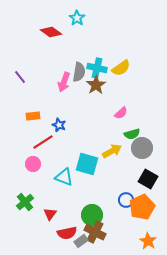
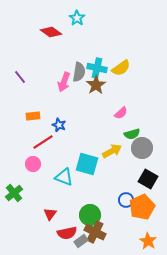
green cross: moved 11 px left, 9 px up
green circle: moved 2 px left
